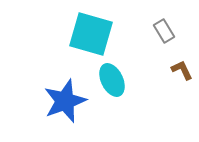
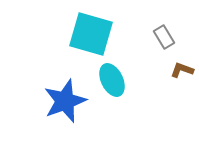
gray rectangle: moved 6 px down
brown L-shape: rotated 45 degrees counterclockwise
